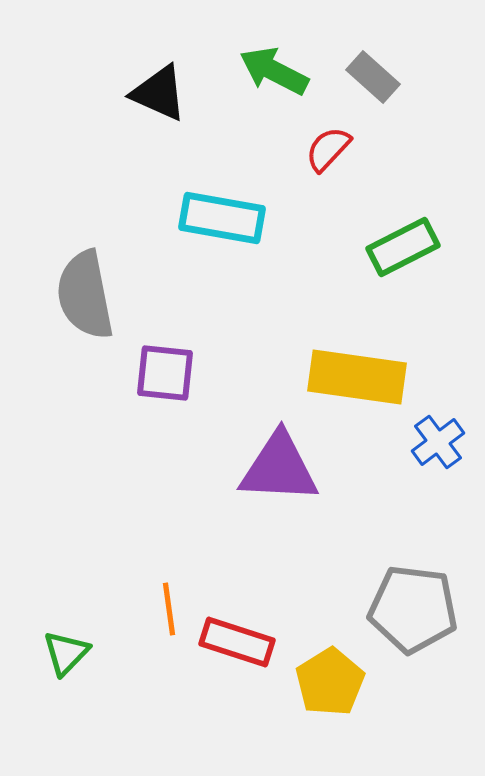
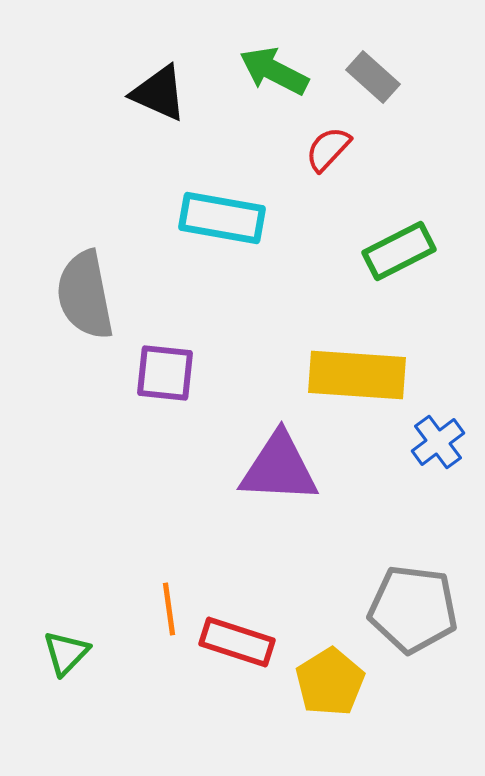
green rectangle: moved 4 px left, 4 px down
yellow rectangle: moved 2 px up; rotated 4 degrees counterclockwise
